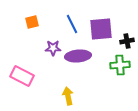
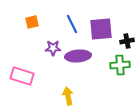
pink rectangle: rotated 10 degrees counterclockwise
